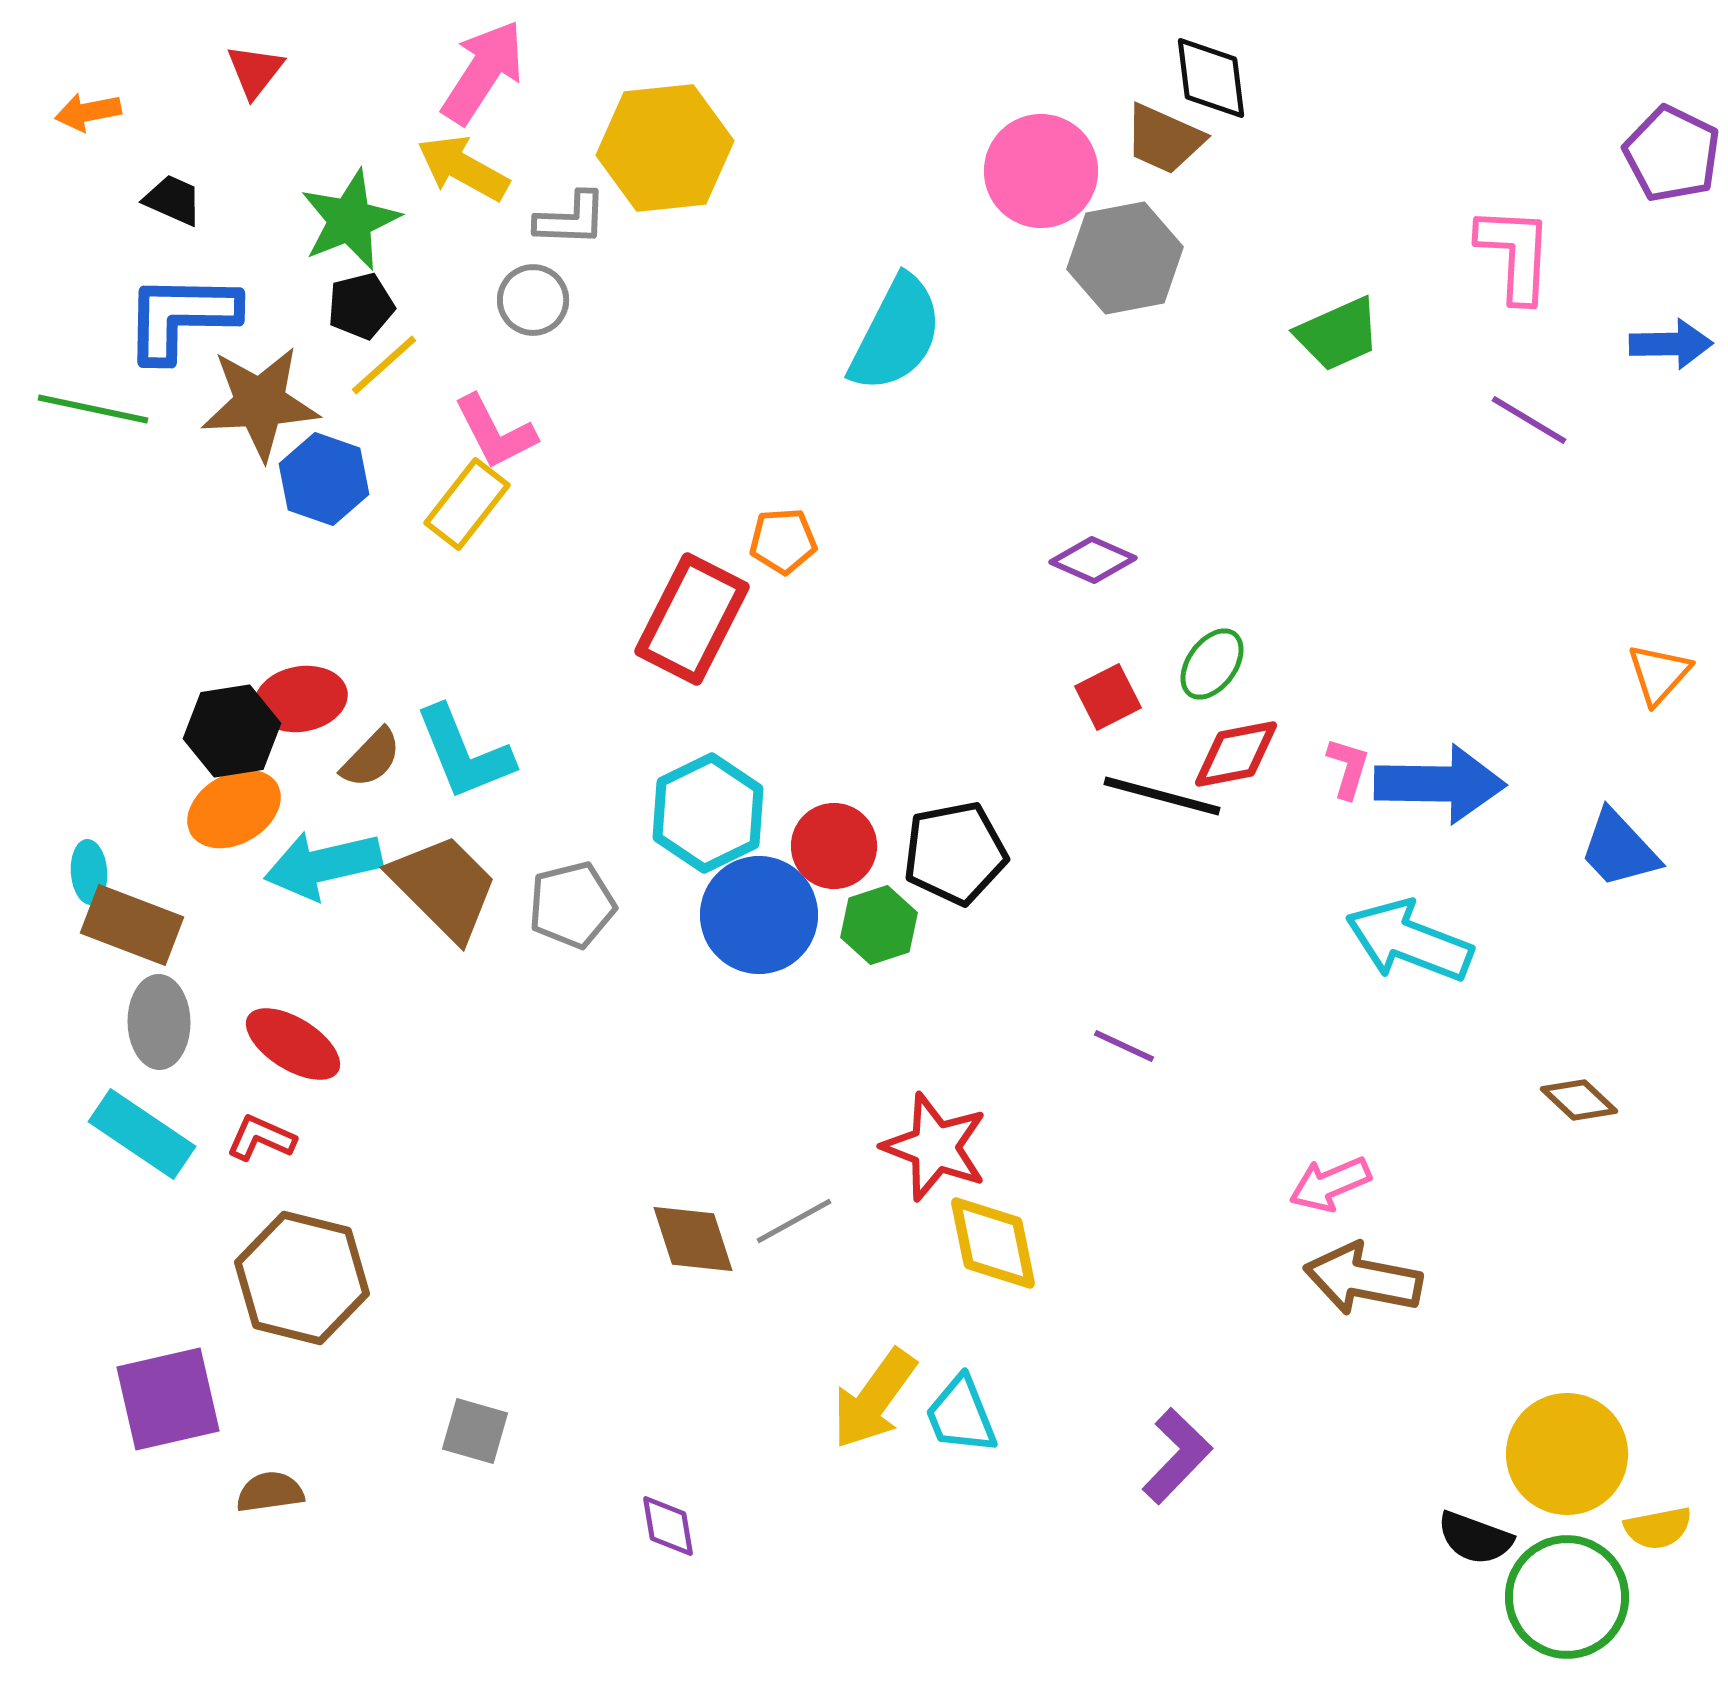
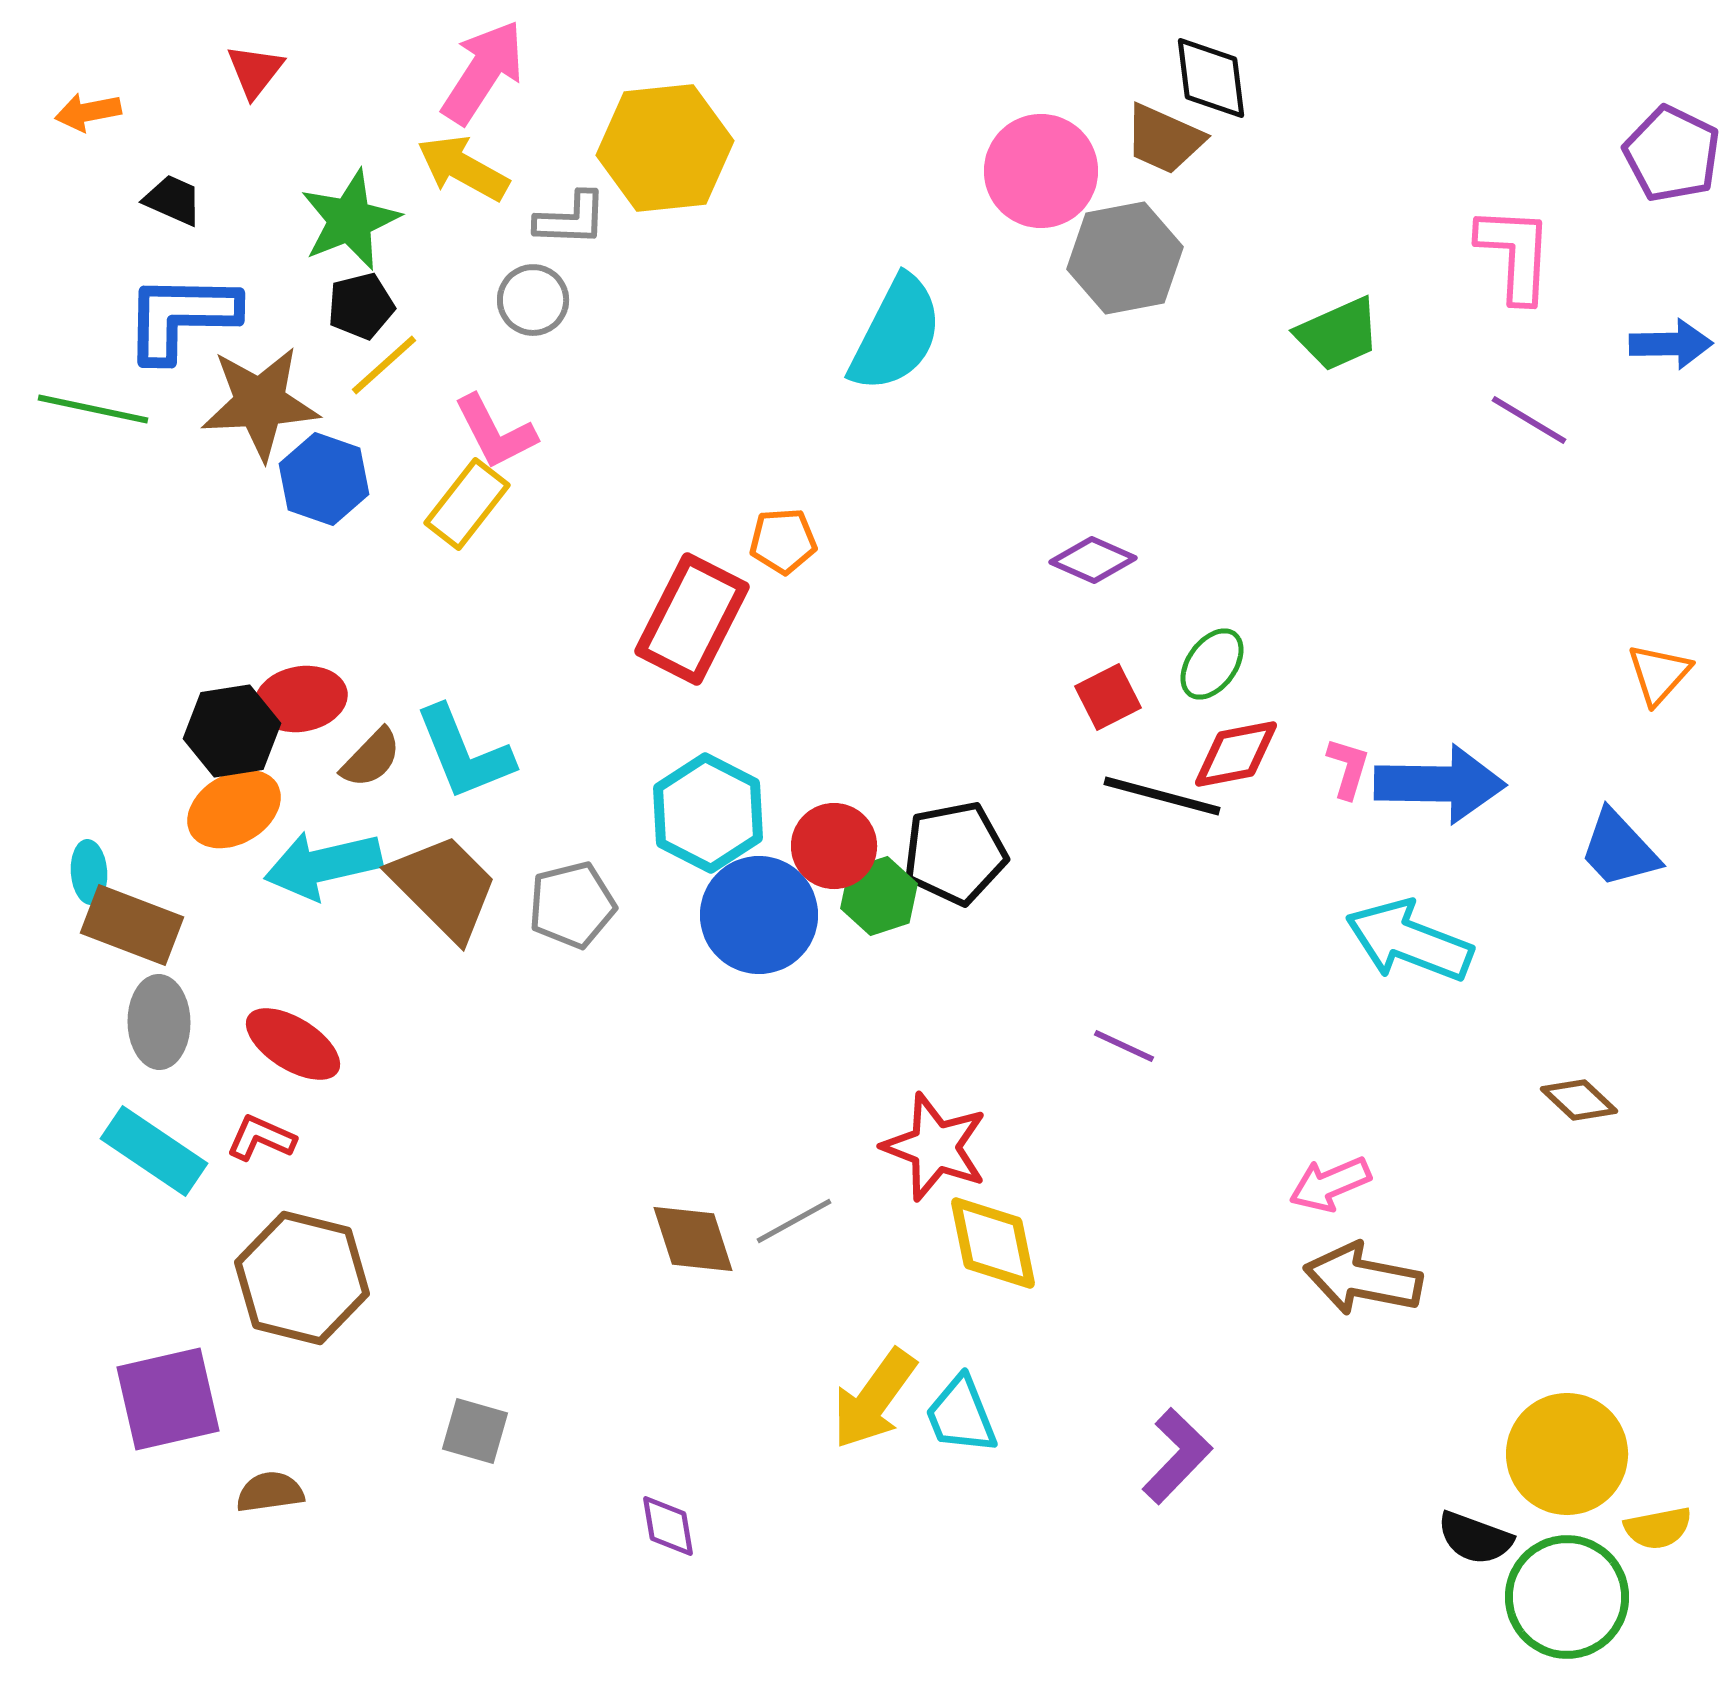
cyan hexagon at (708, 813): rotated 7 degrees counterclockwise
green hexagon at (879, 925): moved 29 px up
cyan rectangle at (142, 1134): moved 12 px right, 17 px down
